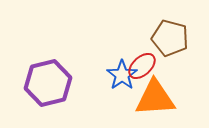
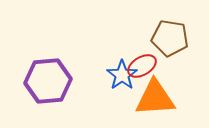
brown pentagon: rotated 6 degrees counterclockwise
red ellipse: rotated 12 degrees clockwise
purple hexagon: moved 2 px up; rotated 9 degrees clockwise
